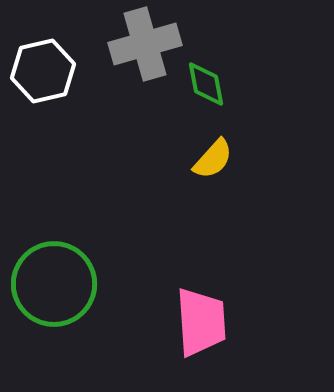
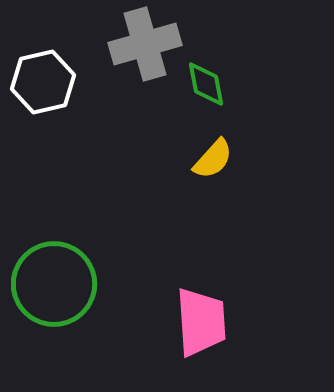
white hexagon: moved 11 px down
